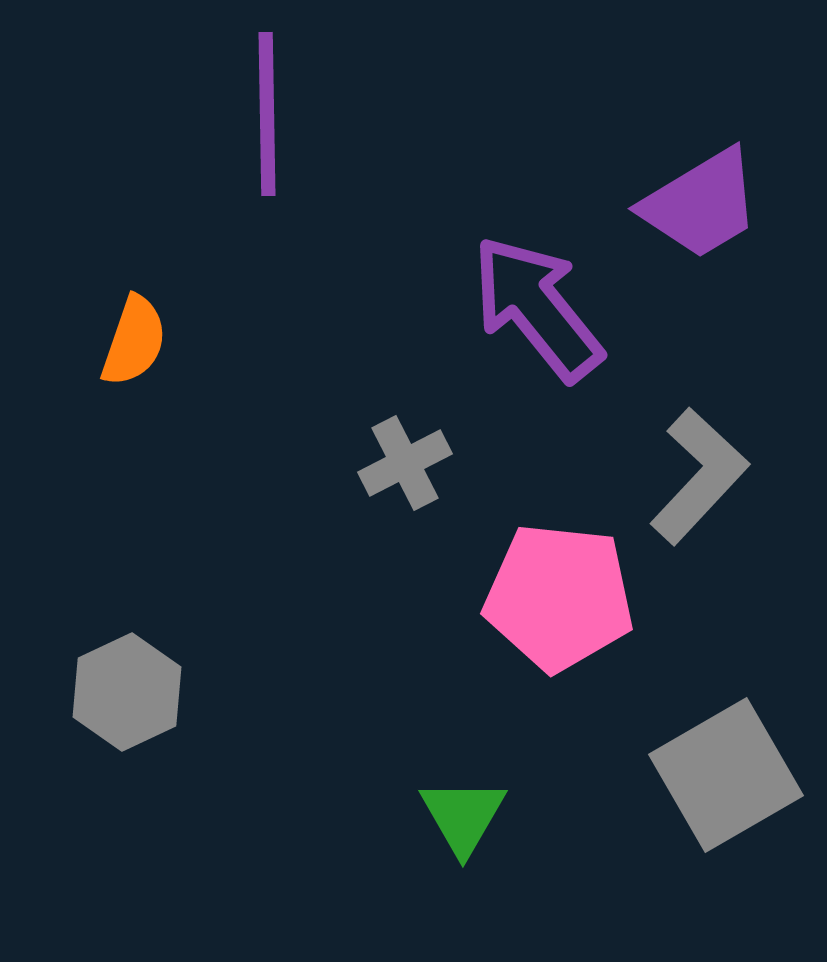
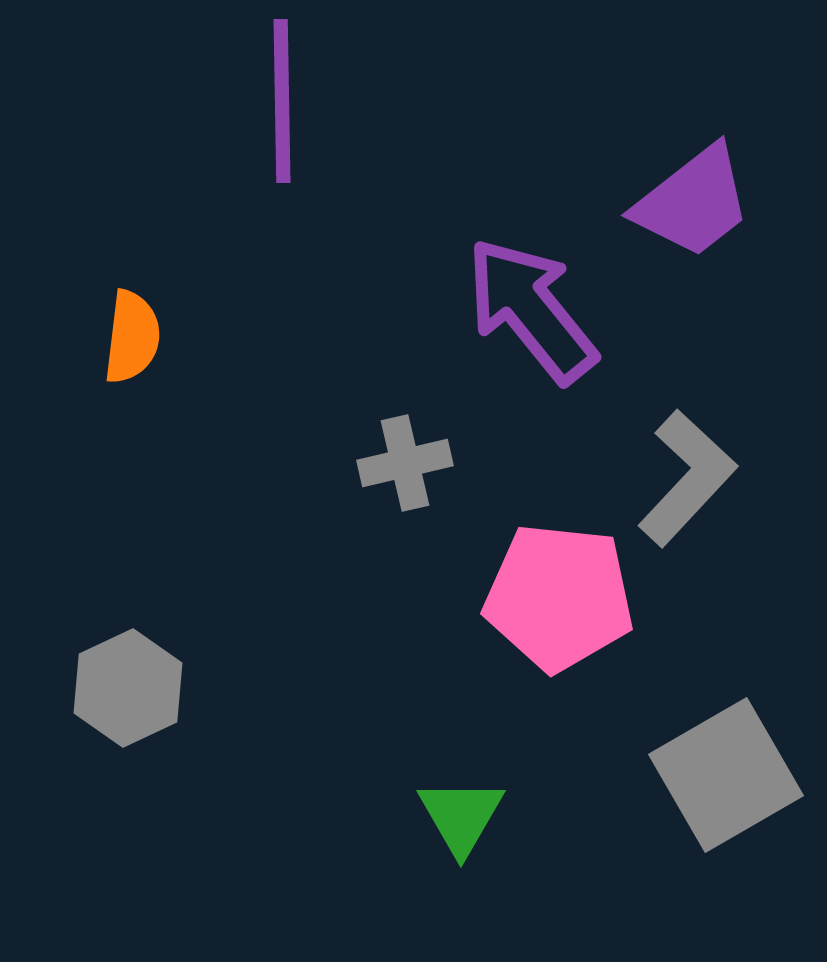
purple line: moved 15 px right, 13 px up
purple trapezoid: moved 8 px left, 2 px up; rotated 7 degrees counterclockwise
purple arrow: moved 6 px left, 2 px down
orange semicircle: moved 2 px left, 4 px up; rotated 12 degrees counterclockwise
gray cross: rotated 14 degrees clockwise
gray L-shape: moved 12 px left, 2 px down
gray hexagon: moved 1 px right, 4 px up
green triangle: moved 2 px left
